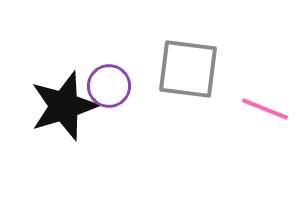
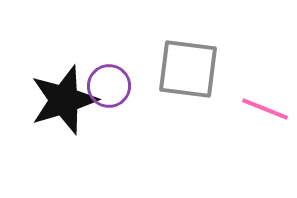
black star: moved 6 px up
